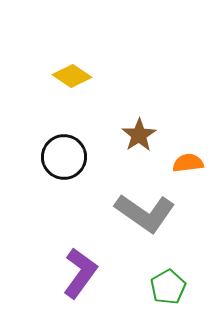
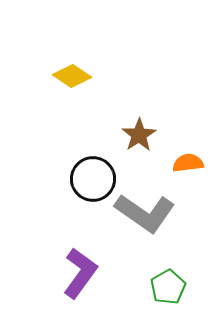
black circle: moved 29 px right, 22 px down
